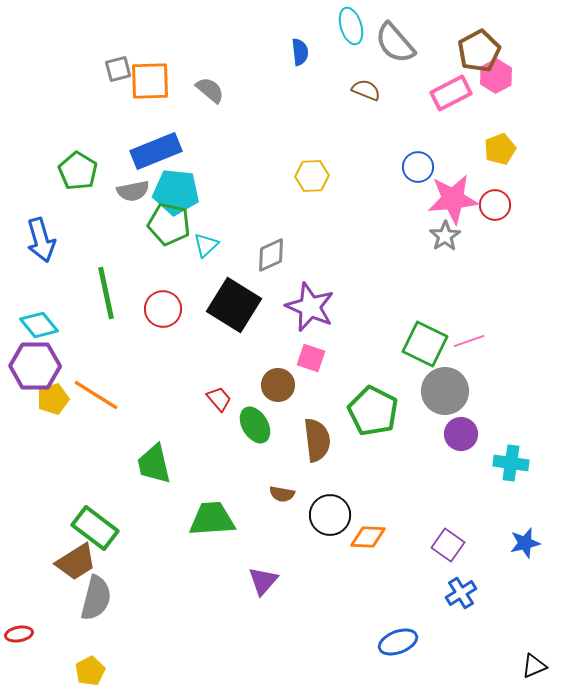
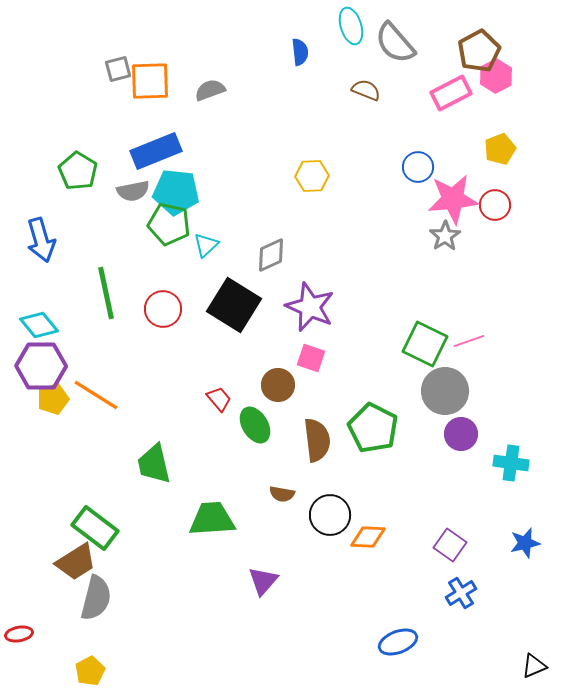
gray semicircle at (210, 90): rotated 60 degrees counterclockwise
purple hexagon at (35, 366): moved 6 px right
green pentagon at (373, 411): moved 17 px down
purple square at (448, 545): moved 2 px right
